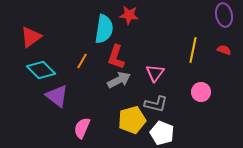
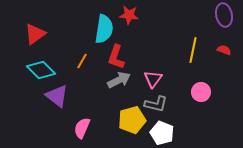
red triangle: moved 4 px right, 3 px up
pink triangle: moved 2 px left, 6 px down
